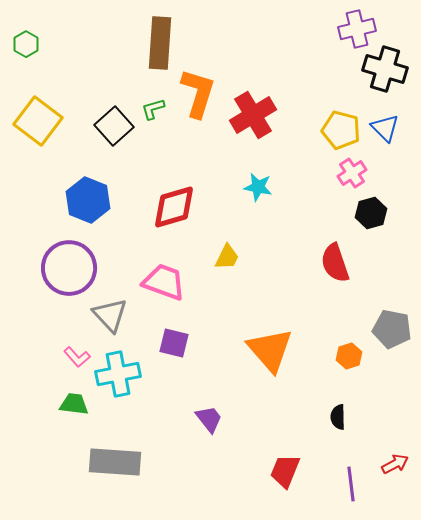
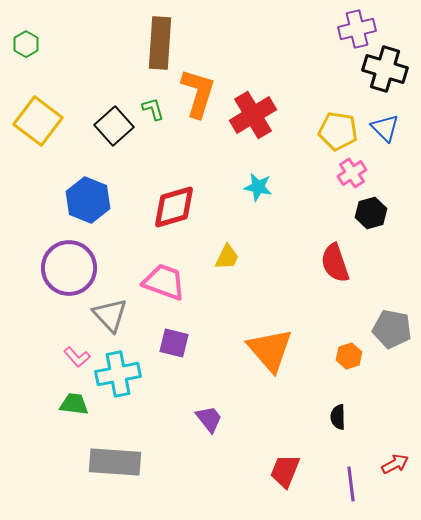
green L-shape: rotated 90 degrees clockwise
yellow pentagon: moved 3 px left, 1 px down; rotated 6 degrees counterclockwise
